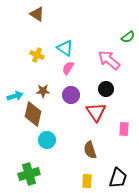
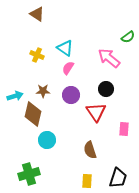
pink arrow: moved 2 px up
